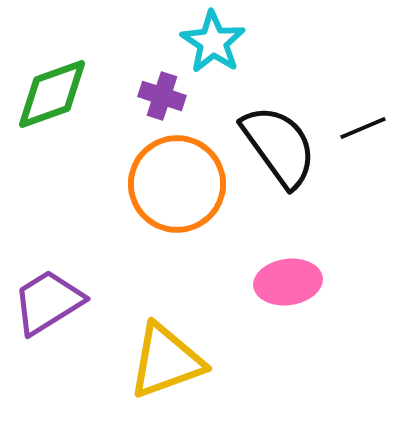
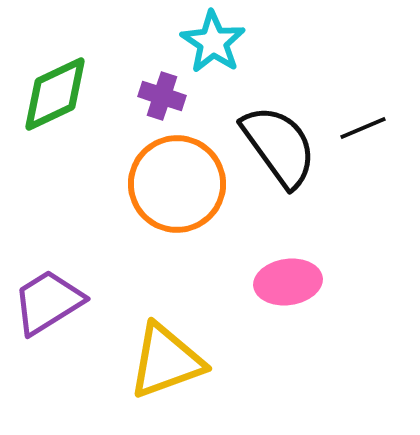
green diamond: moved 3 px right; rotated 6 degrees counterclockwise
